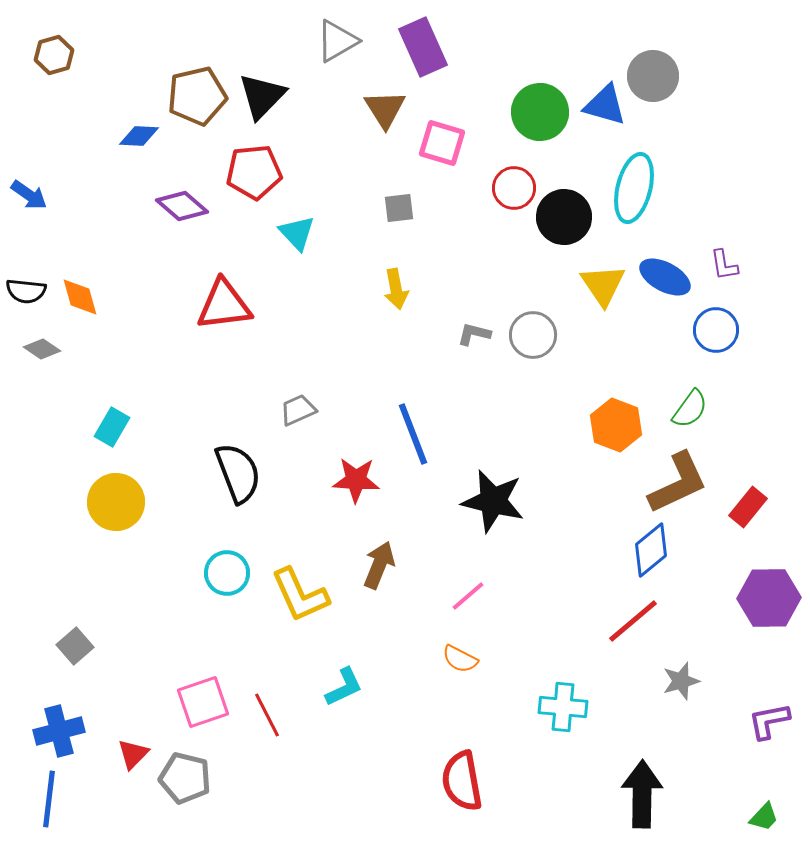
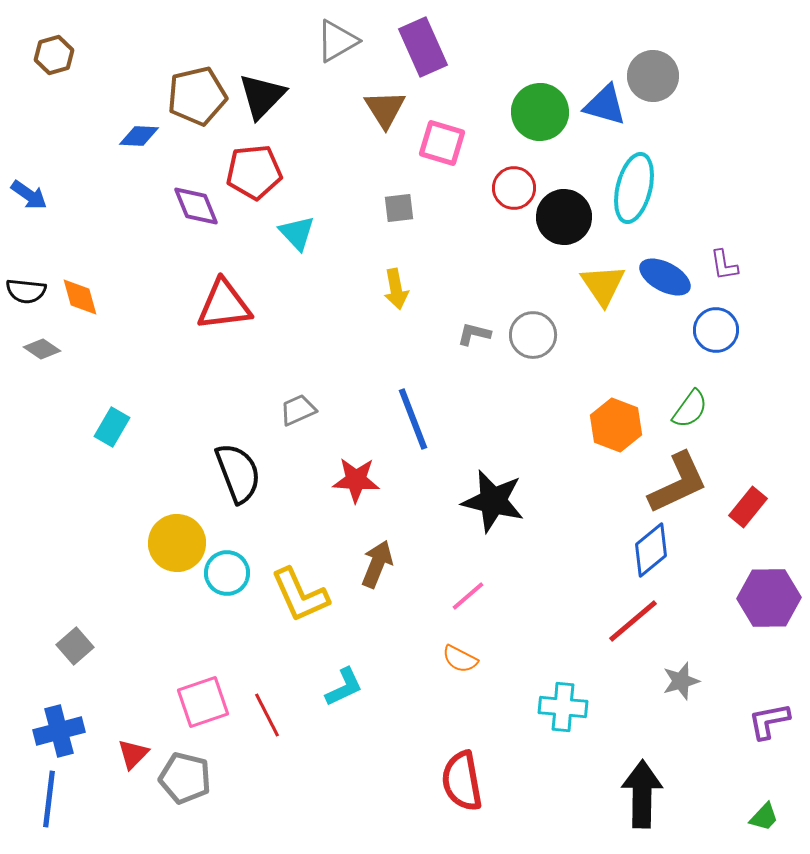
purple diamond at (182, 206): moved 14 px right; rotated 27 degrees clockwise
blue line at (413, 434): moved 15 px up
yellow circle at (116, 502): moved 61 px right, 41 px down
brown arrow at (379, 565): moved 2 px left, 1 px up
